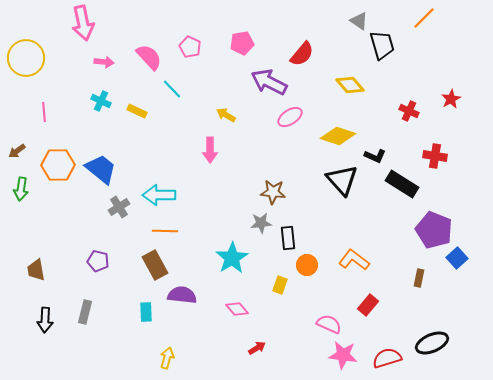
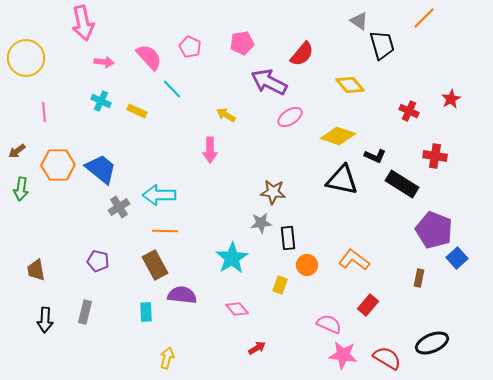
black triangle at (342, 180): rotated 36 degrees counterclockwise
red semicircle at (387, 358): rotated 48 degrees clockwise
